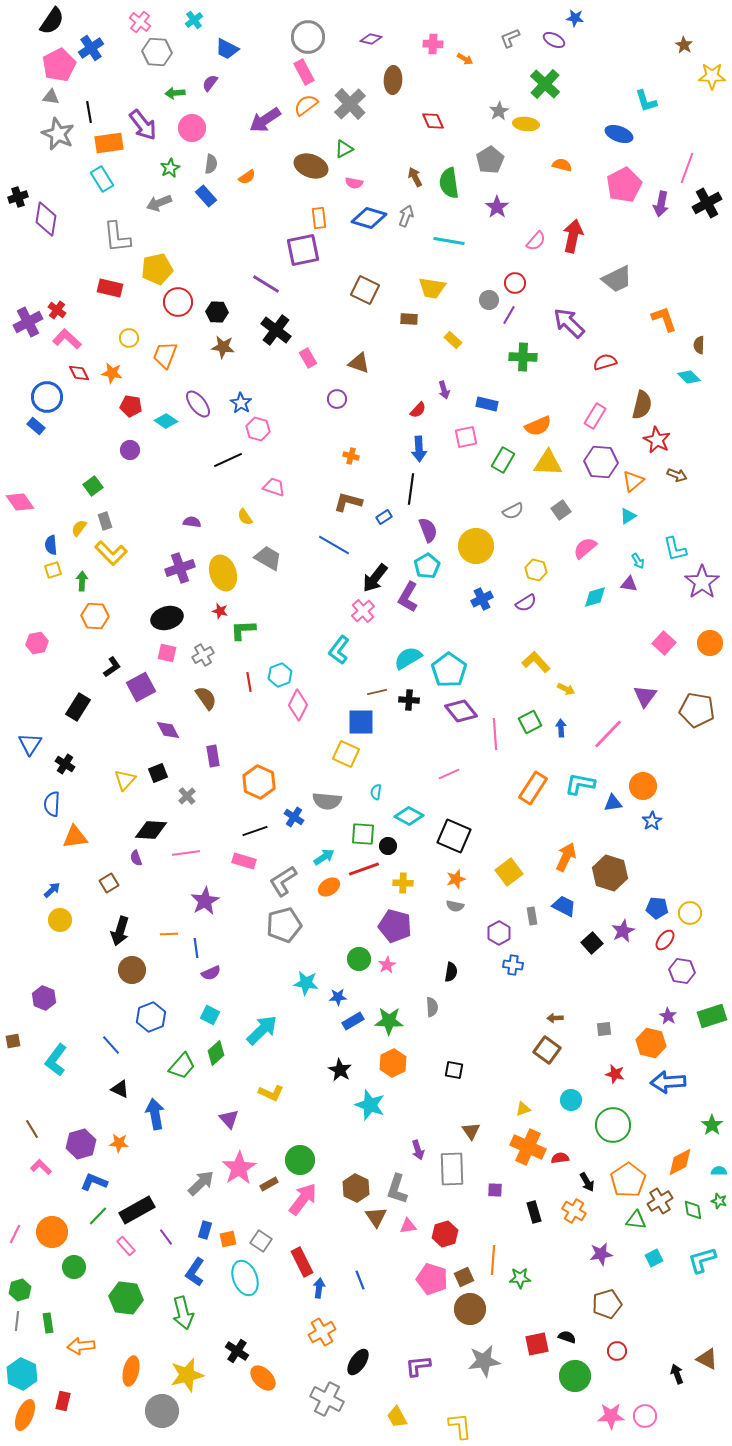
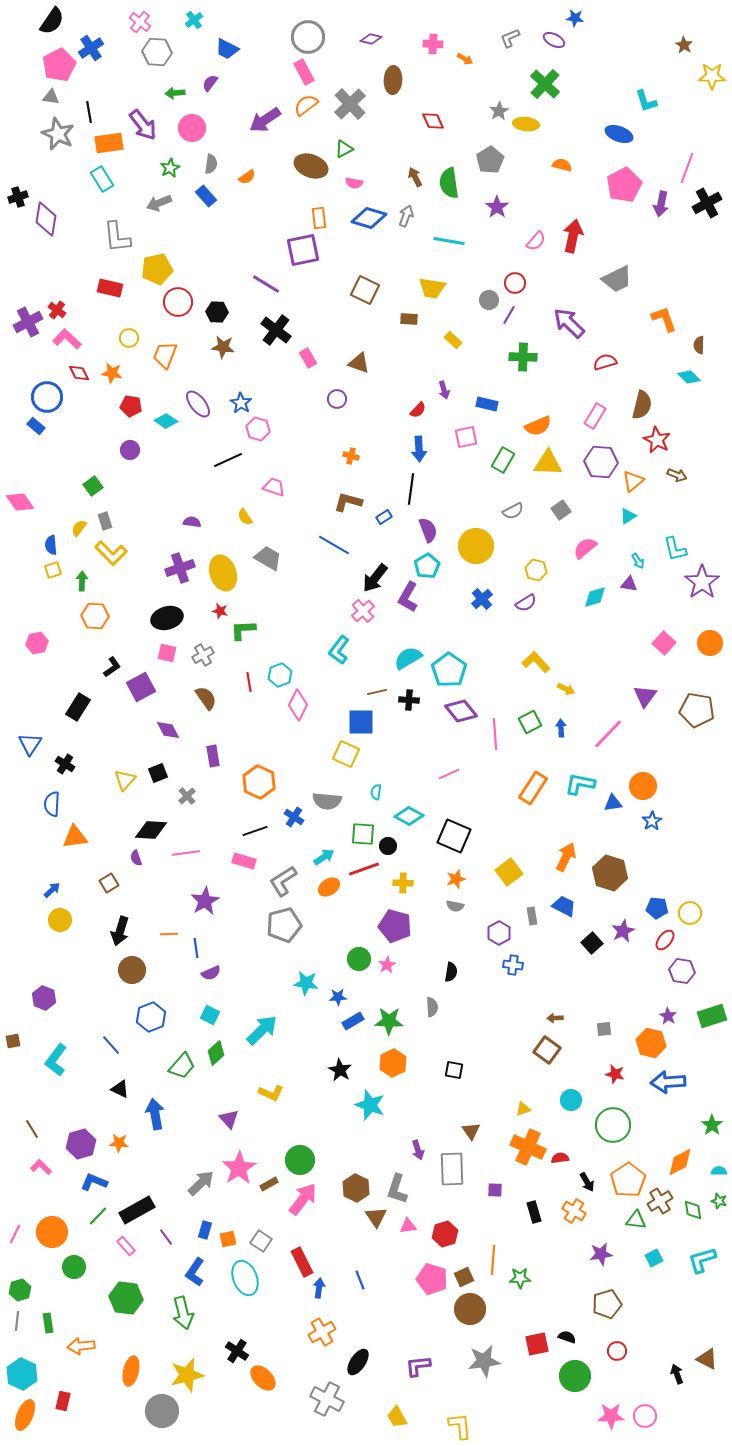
blue cross at (482, 599): rotated 15 degrees counterclockwise
